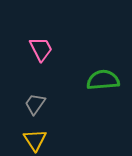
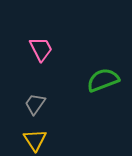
green semicircle: rotated 16 degrees counterclockwise
